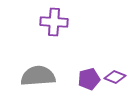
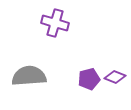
purple cross: moved 1 px right, 1 px down; rotated 12 degrees clockwise
gray semicircle: moved 9 px left
